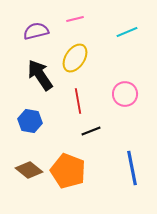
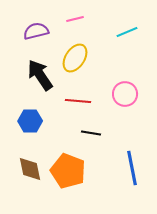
red line: rotated 75 degrees counterclockwise
blue hexagon: rotated 10 degrees counterclockwise
black line: moved 2 px down; rotated 30 degrees clockwise
brown diamond: moved 1 px right, 1 px up; rotated 40 degrees clockwise
